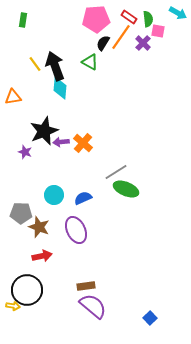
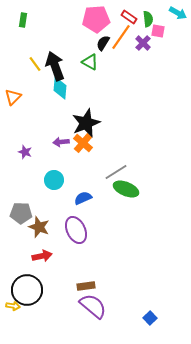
orange triangle: rotated 36 degrees counterclockwise
black star: moved 42 px right, 8 px up
cyan circle: moved 15 px up
